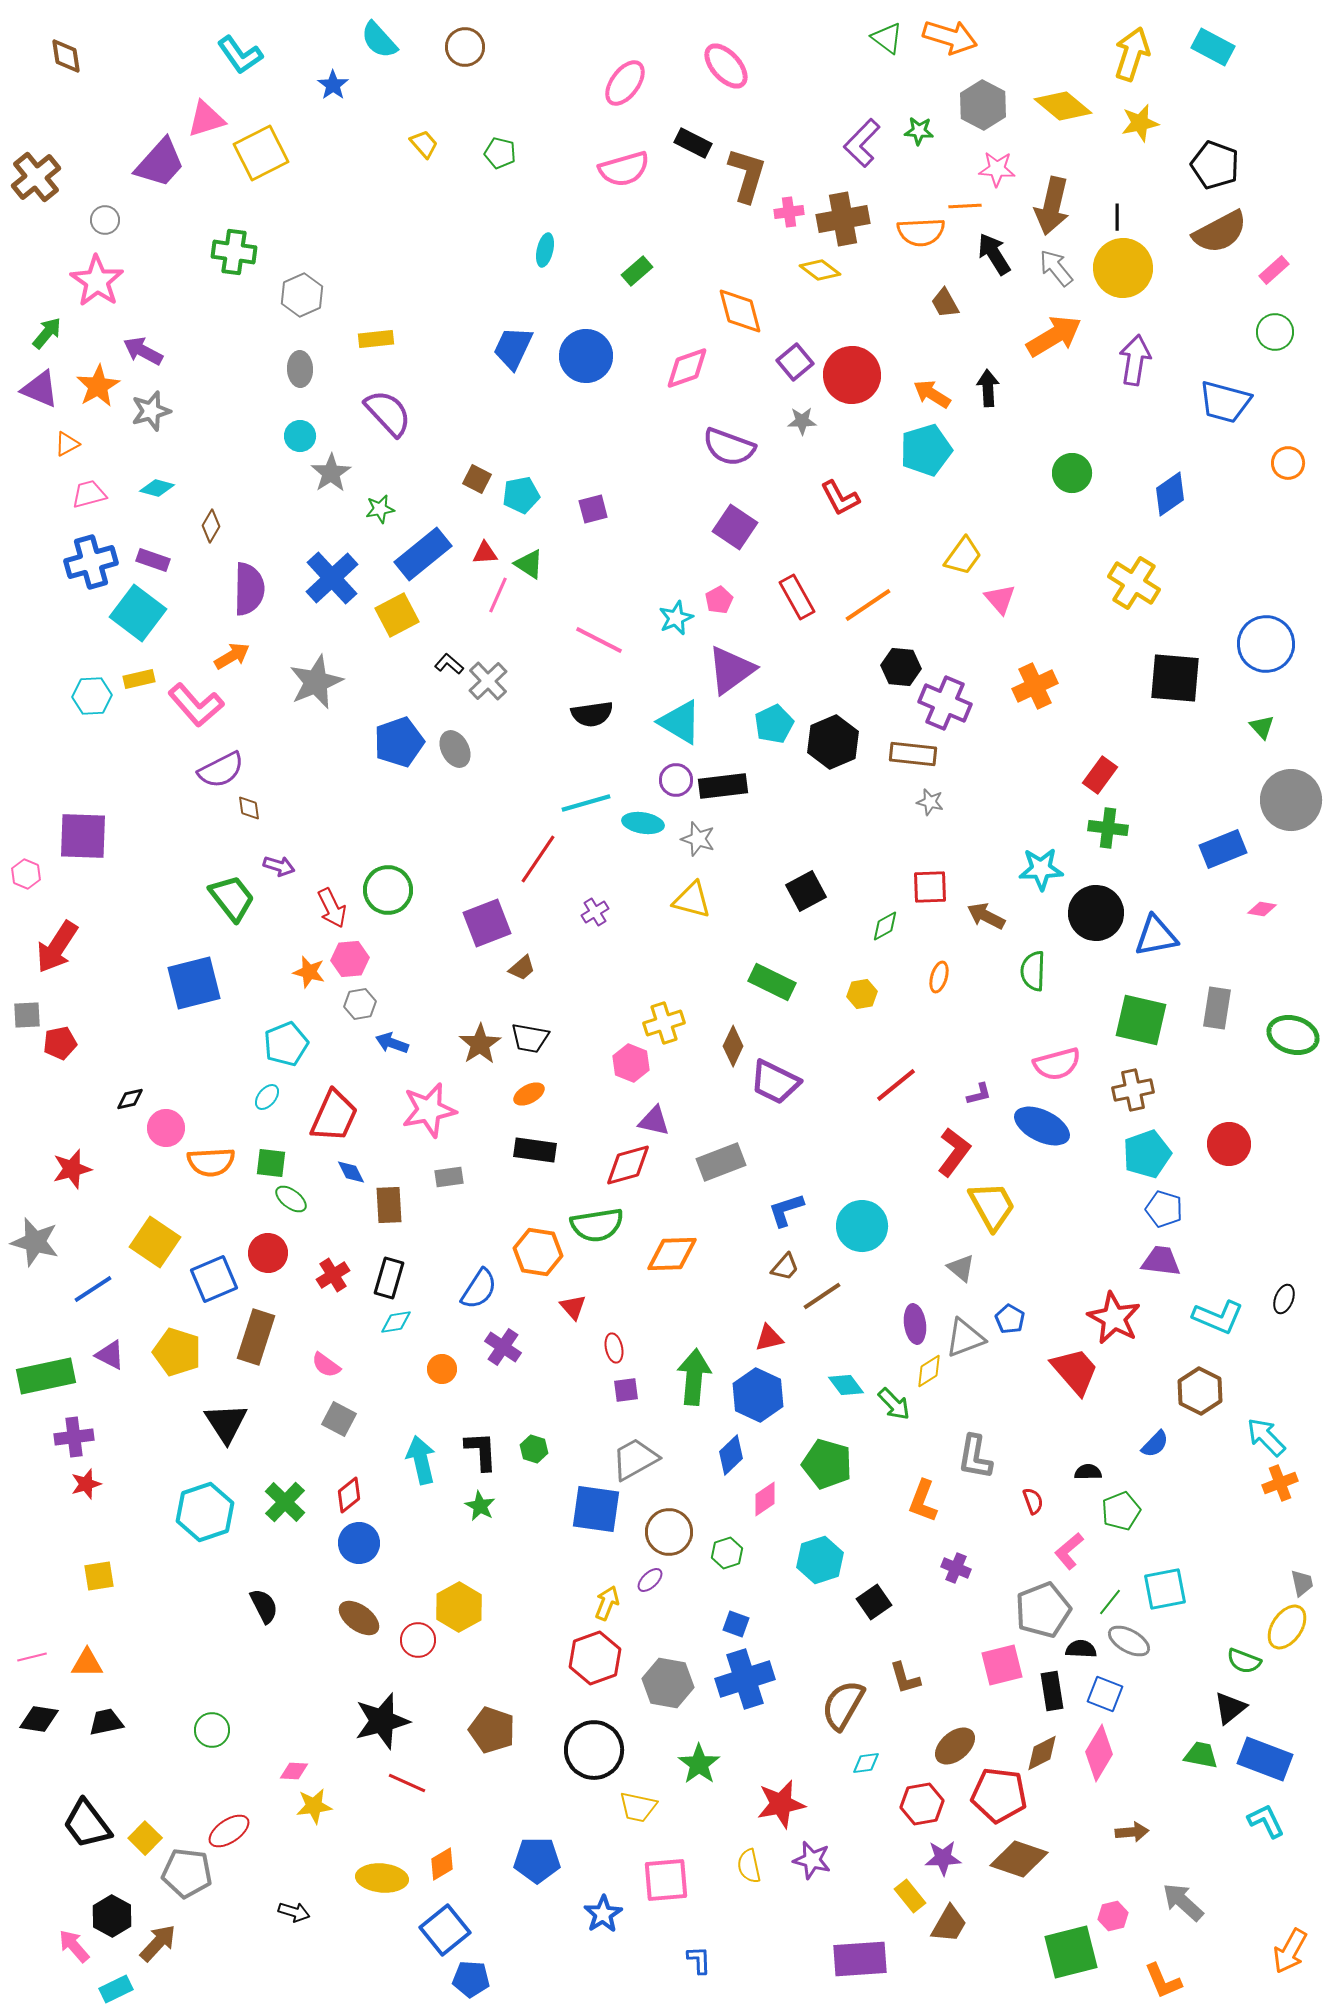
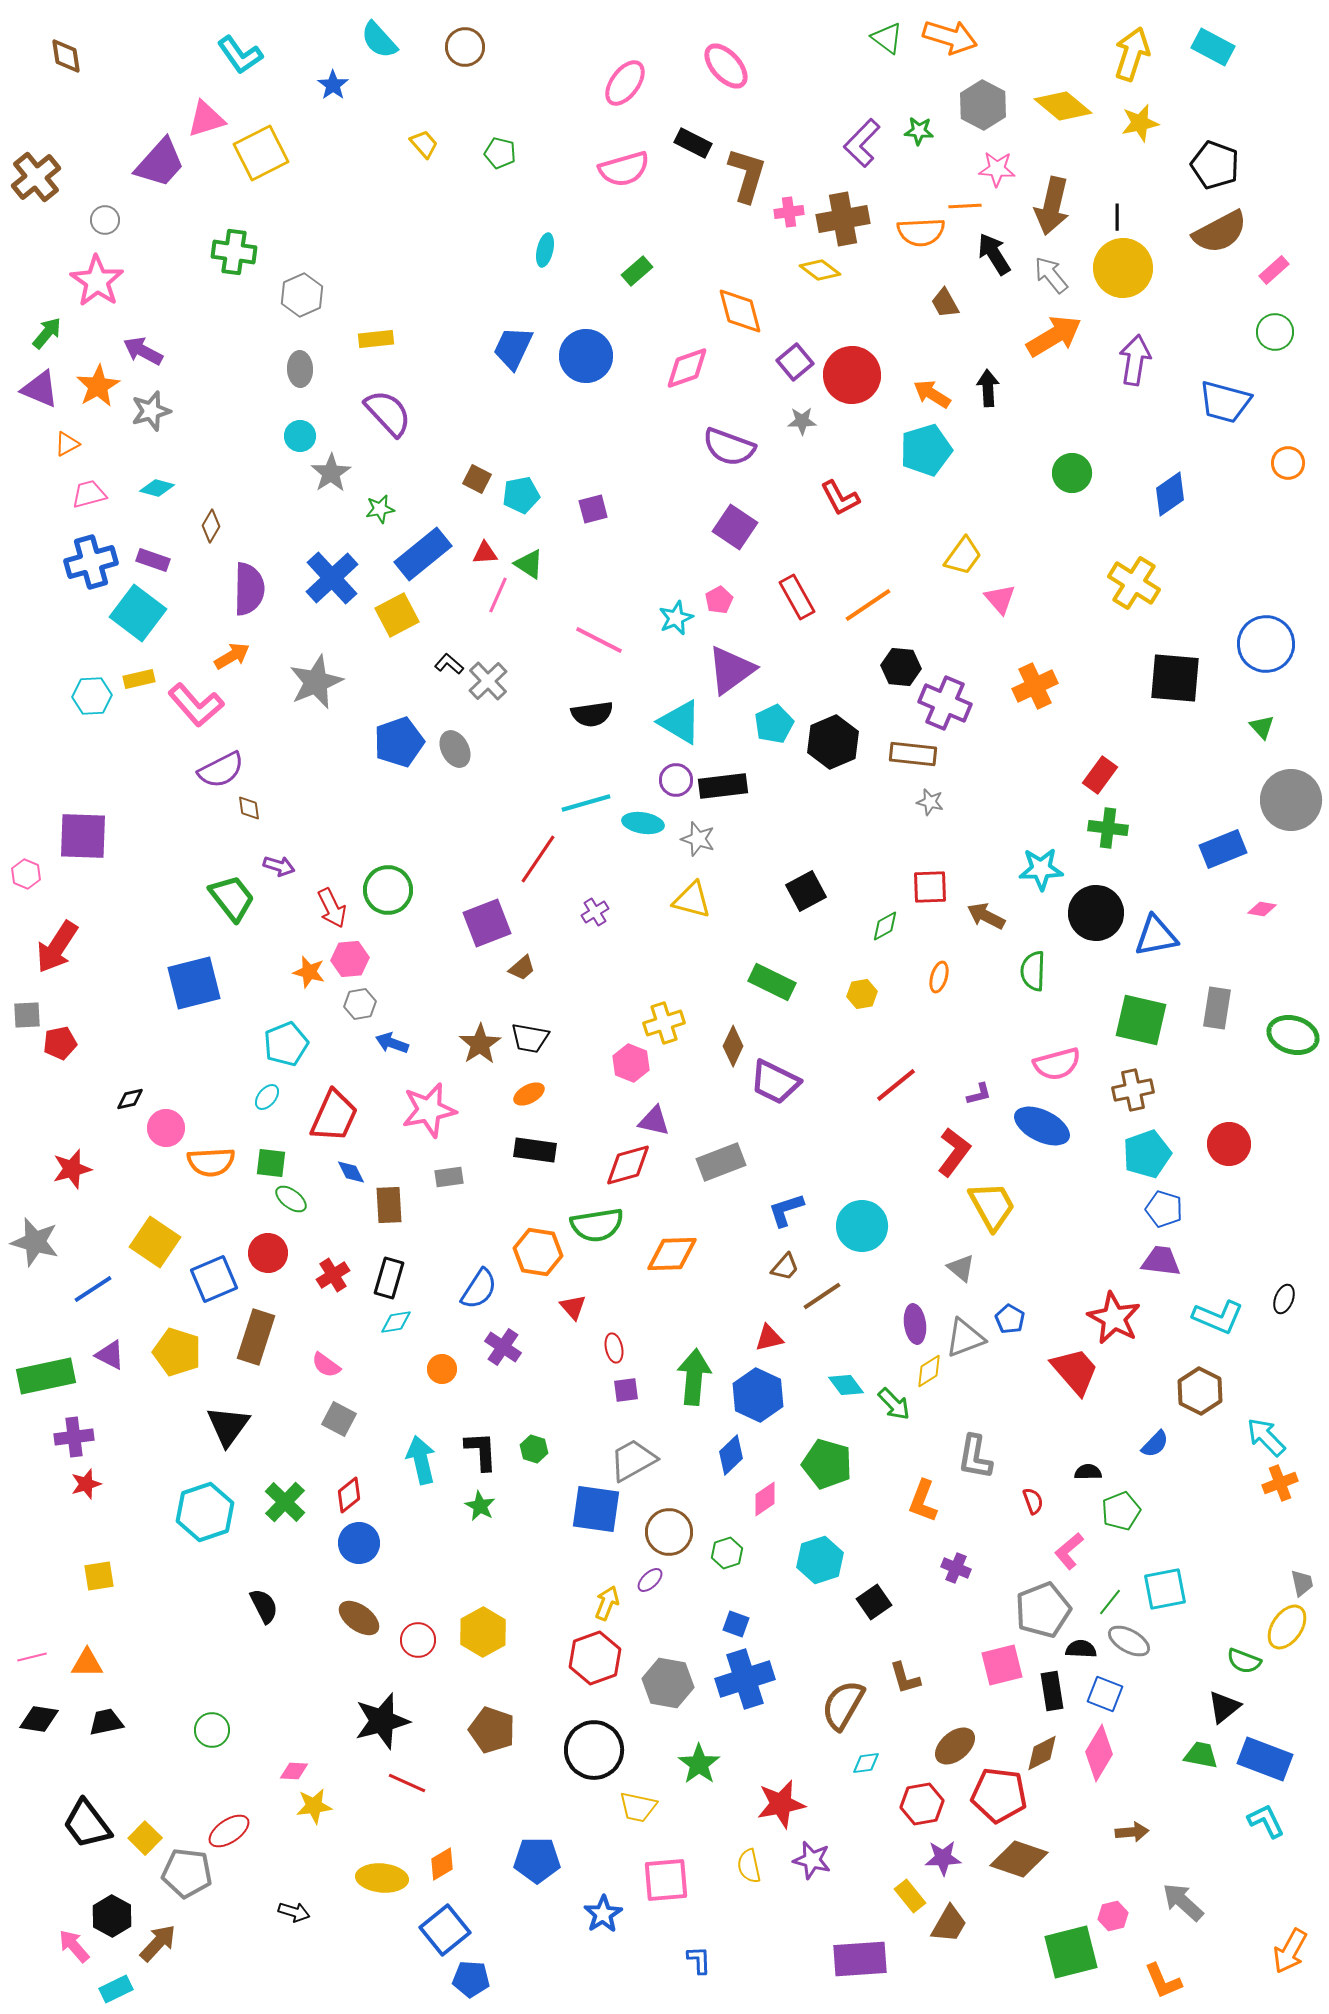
gray arrow at (1056, 268): moved 5 px left, 7 px down
black triangle at (226, 1423): moved 2 px right, 3 px down; rotated 9 degrees clockwise
gray trapezoid at (635, 1459): moved 2 px left, 1 px down
yellow hexagon at (459, 1607): moved 24 px right, 25 px down
black triangle at (1230, 1708): moved 6 px left, 1 px up
